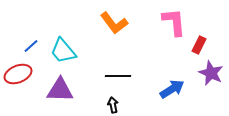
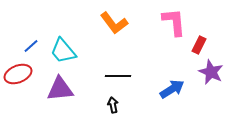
purple star: moved 1 px up
purple triangle: moved 1 px up; rotated 8 degrees counterclockwise
